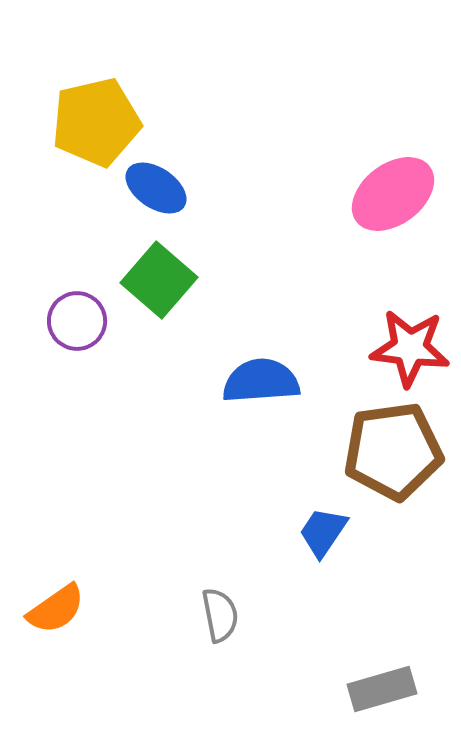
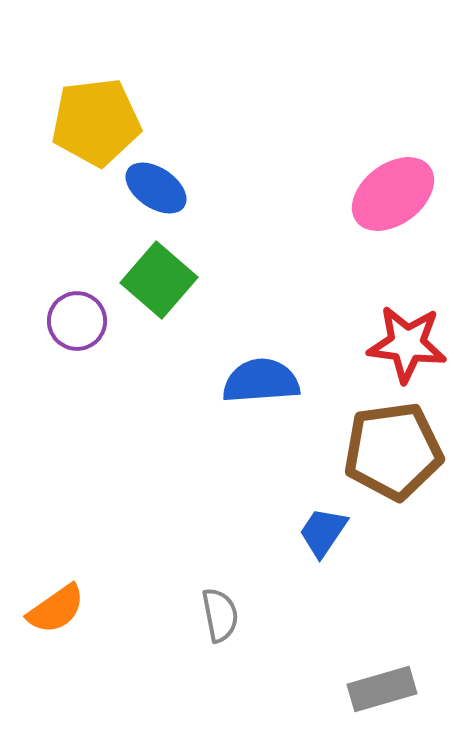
yellow pentagon: rotated 6 degrees clockwise
red star: moved 3 px left, 4 px up
